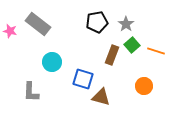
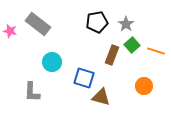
blue square: moved 1 px right, 1 px up
gray L-shape: moved 1 px right
